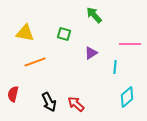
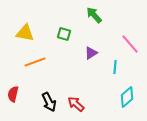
pink line: rotated 50 degrees clockwise
